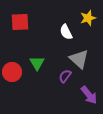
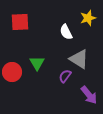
gray triangle: rotated 10 degrees counterclockwise
